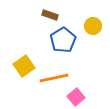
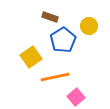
brown rectangle: moved 2 px down
yellow circle: moved 4 px left
yellow square: moved 7 px right, 9 px up
orange line: moved 1 px right, 1 px up
